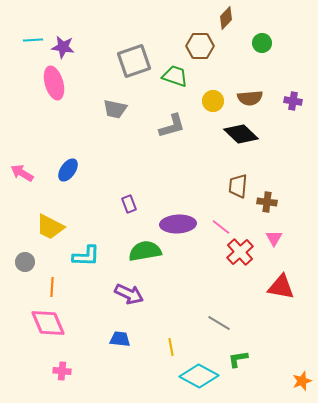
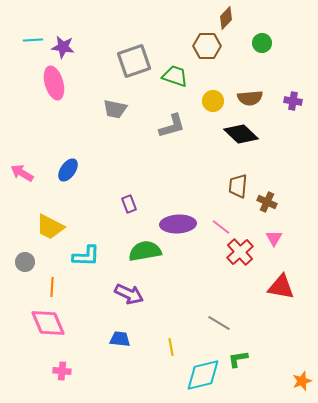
brown hexagon: moved 7 px right
brown cross: rotated 18 degrees clockwise
cyan diamond: moved 4 px right, 1 px up; rotated 42 degrees counterclockwise
